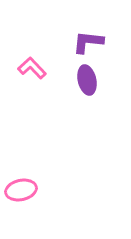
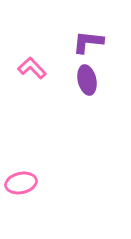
pink ellipse: moved 7 px up
